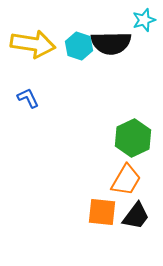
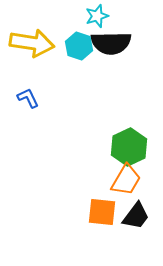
cyan star: moved 47 px left, 4 px up
yellow arrow: moved 1 px left, 1 px up
green hexagon: moved 4 px left, 9 px down
